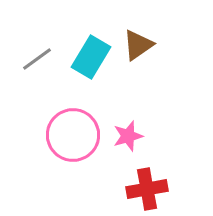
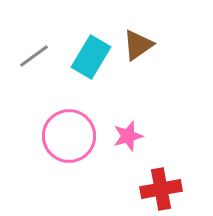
gray line: moved 3 px left, 3 px up
pink circle: moved 4 px left, 1 px down
red cross: moved 14 px right
